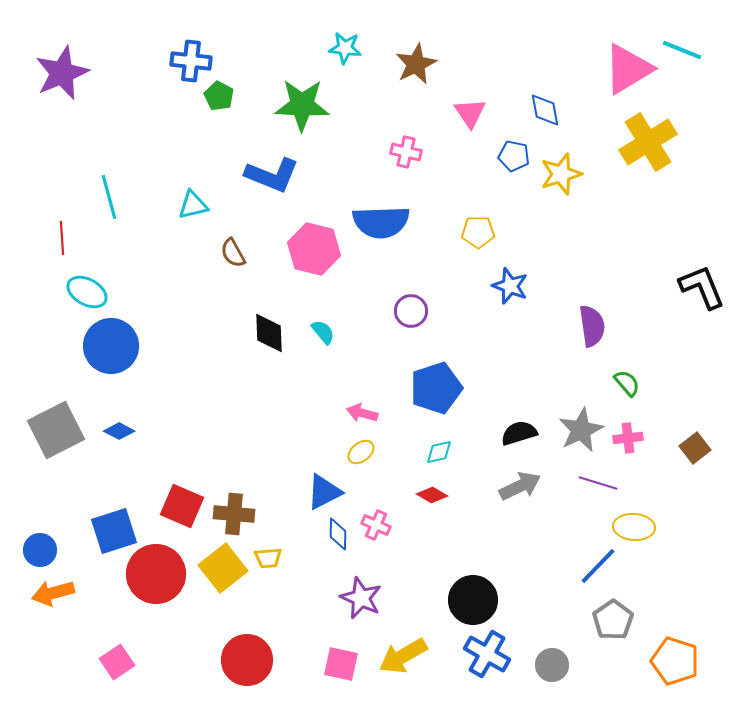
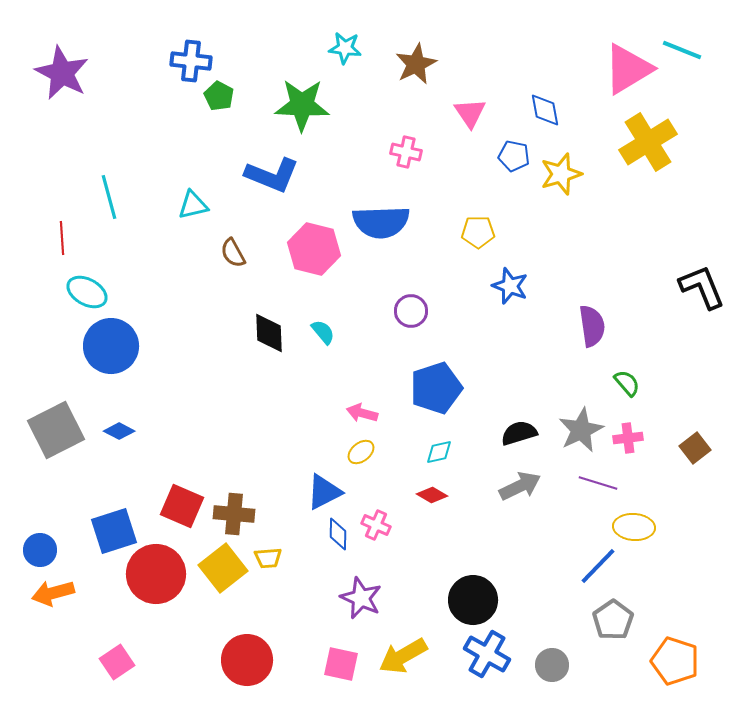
purple star at (62, 73): rotated 22 degrees counterclockwise
